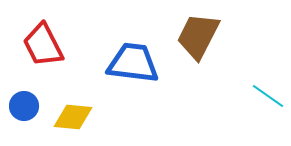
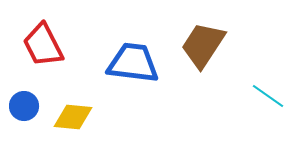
brown trapezoid: moved 5 px right, 9 px down; rotated 6 degrees clockwise
